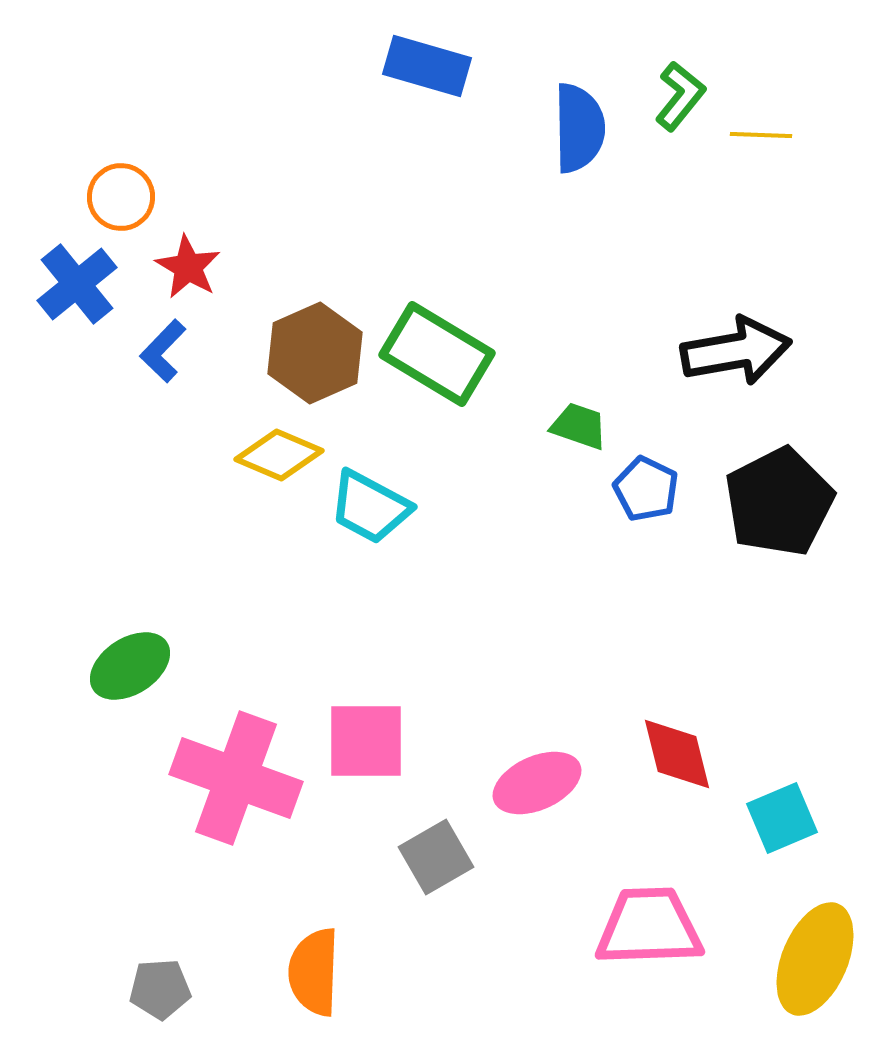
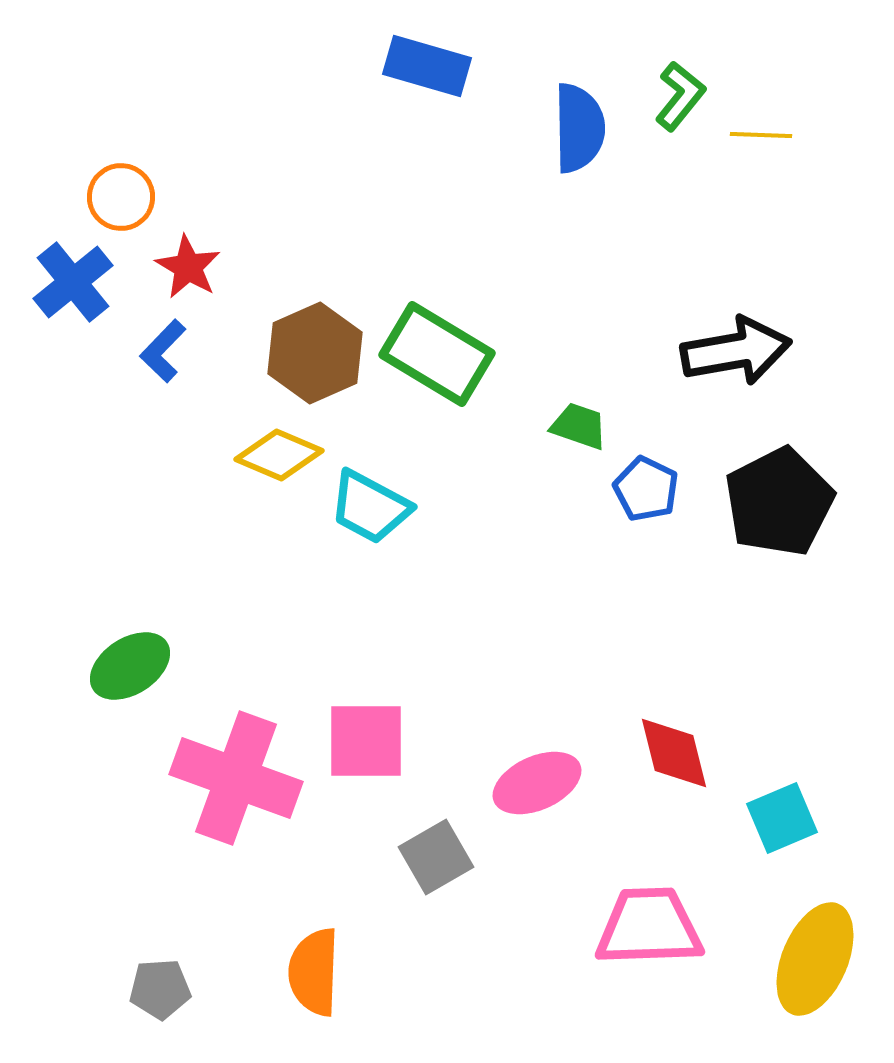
blue cross: moved 4 px left, 2 px up
red diamond: moved 3 px left, 1 px up
